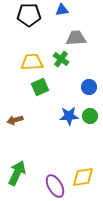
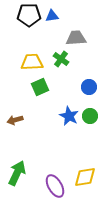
blue triangle: moved 10 px left, 6 px down
blue star: rotated 30 degrees clockwise
yellow diamond: moved 2 px right
